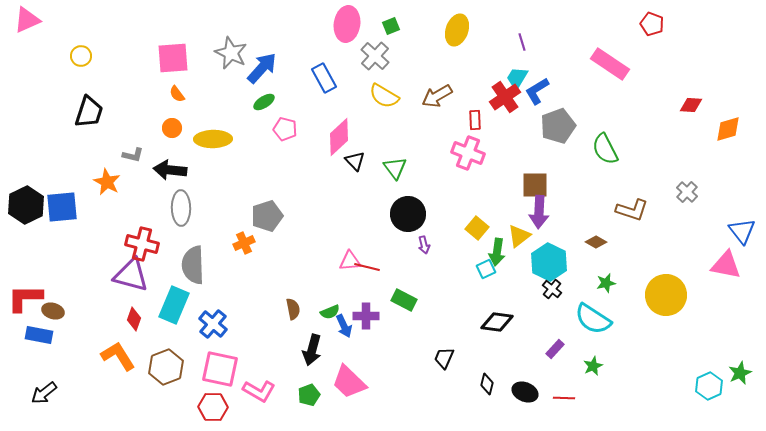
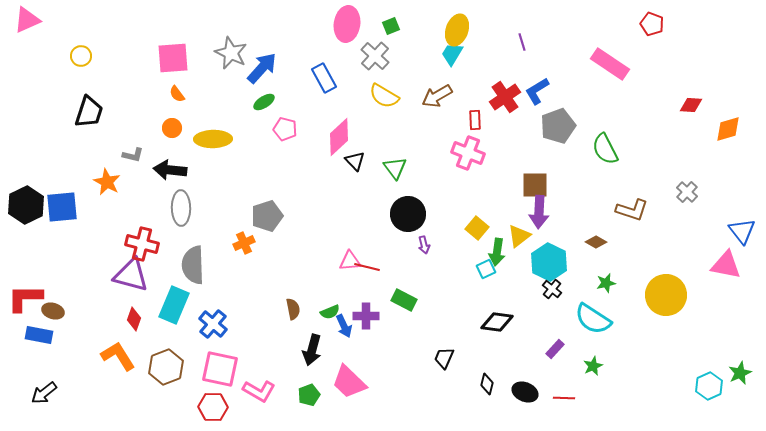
cyan trapezoid at (517, 78): moved 65 px left, 24 px up
